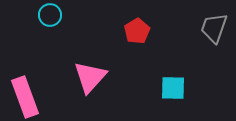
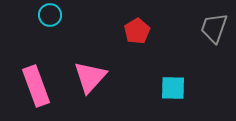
pink rectangle: moved 11 px right, 11 px up
